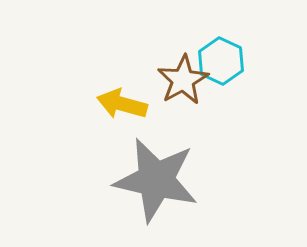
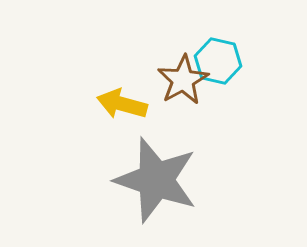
cyan hexagon: moved 3 px left; rotated 12 degrees counterclockwise
gray star: rotated 6 degrees clockwise
